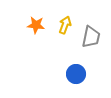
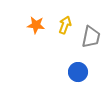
blue circle: moved 2 px right, 2 px up
